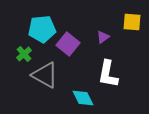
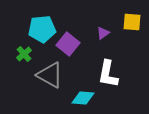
purple triangle: moved 4 px up
gray triangle: moved 5 px right
cyan diamond: rotated 60 degrees counterclockwise
